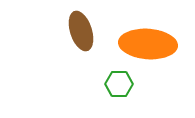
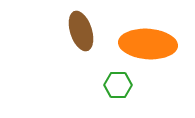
green hexagon: moved 1 px left, 1 px down
